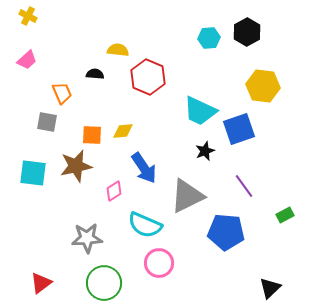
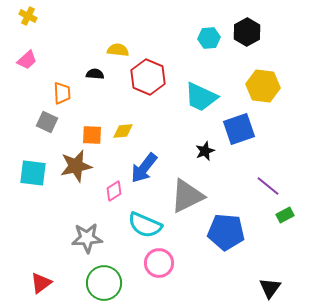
orange trapezoid: rotated 20 degrees clockwise
cyan trapezoid: moved 1 px right, 14 px up
gray square: rotated 15 degrees clockwise
blue arrow: rotated 72 degrees clockwise
purple line: moved 24 px right; rotated 15 degrees counterclockwise
black triangle: rotated 10 degrees counterclockwise
